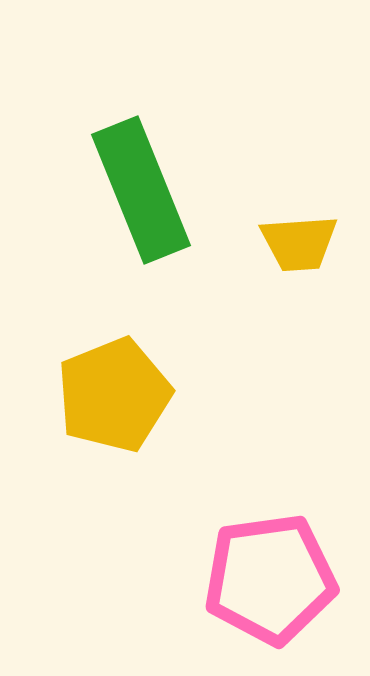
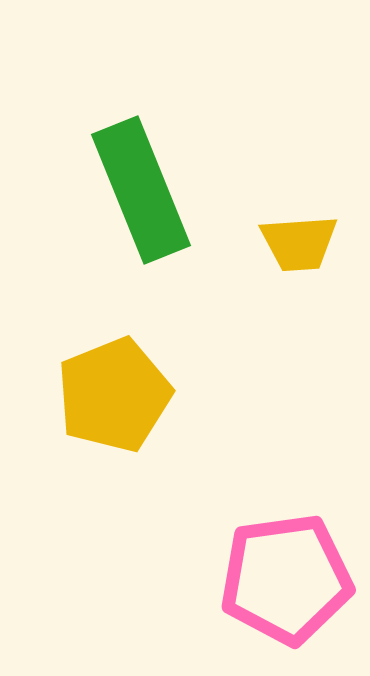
pink pentagon: moved 16 px right
